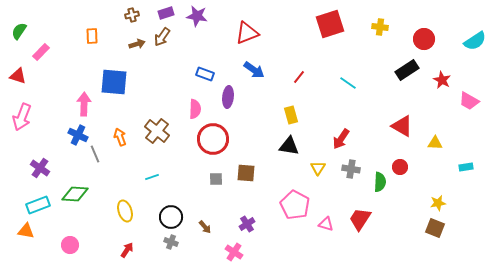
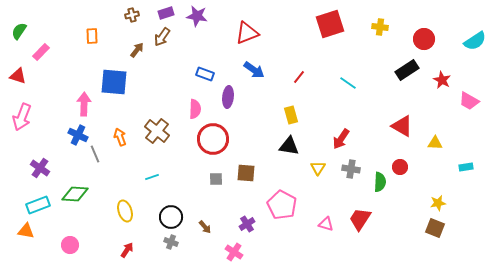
brown arrow at (137, 44): moved 6 px down; rotated 35 degrees counterclockwise
pink pentagon at (295, 205): moved 13 px left
